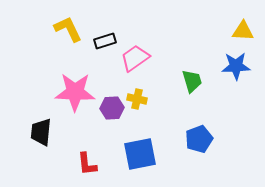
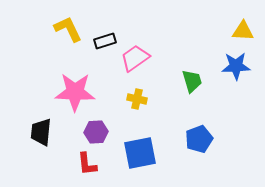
purple hexagon: moved 16 px left, 24 px down
blue square: moved 1 px up
